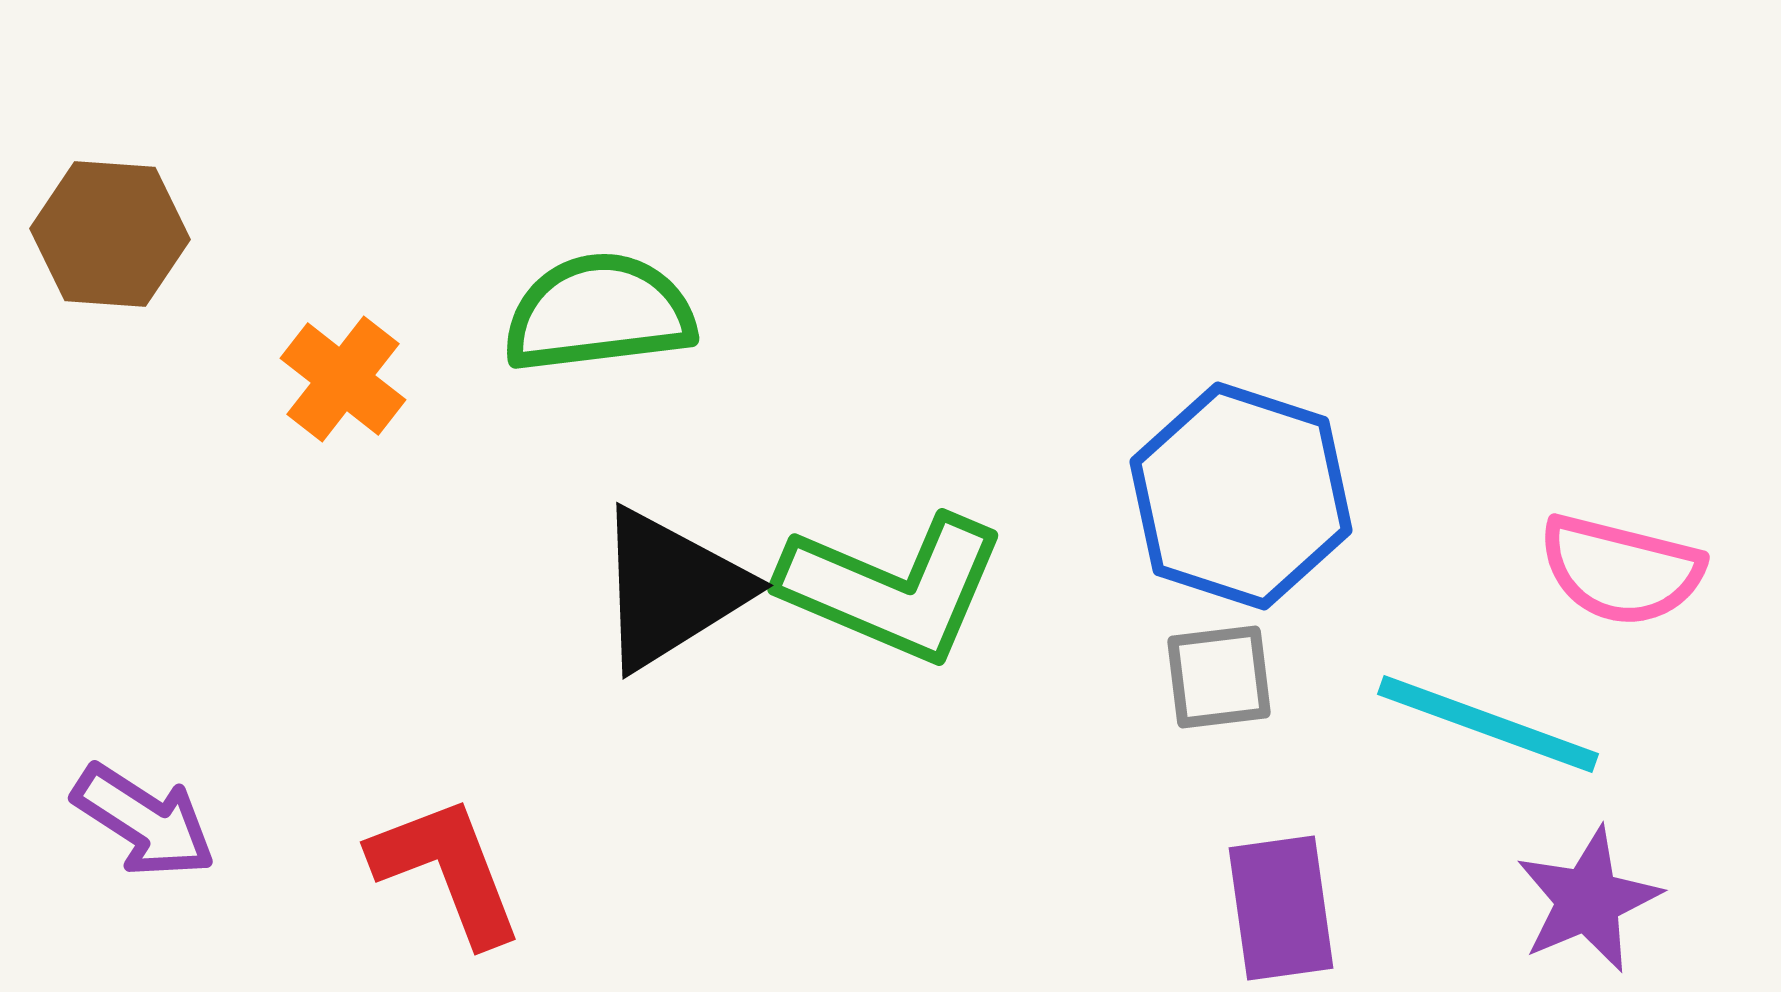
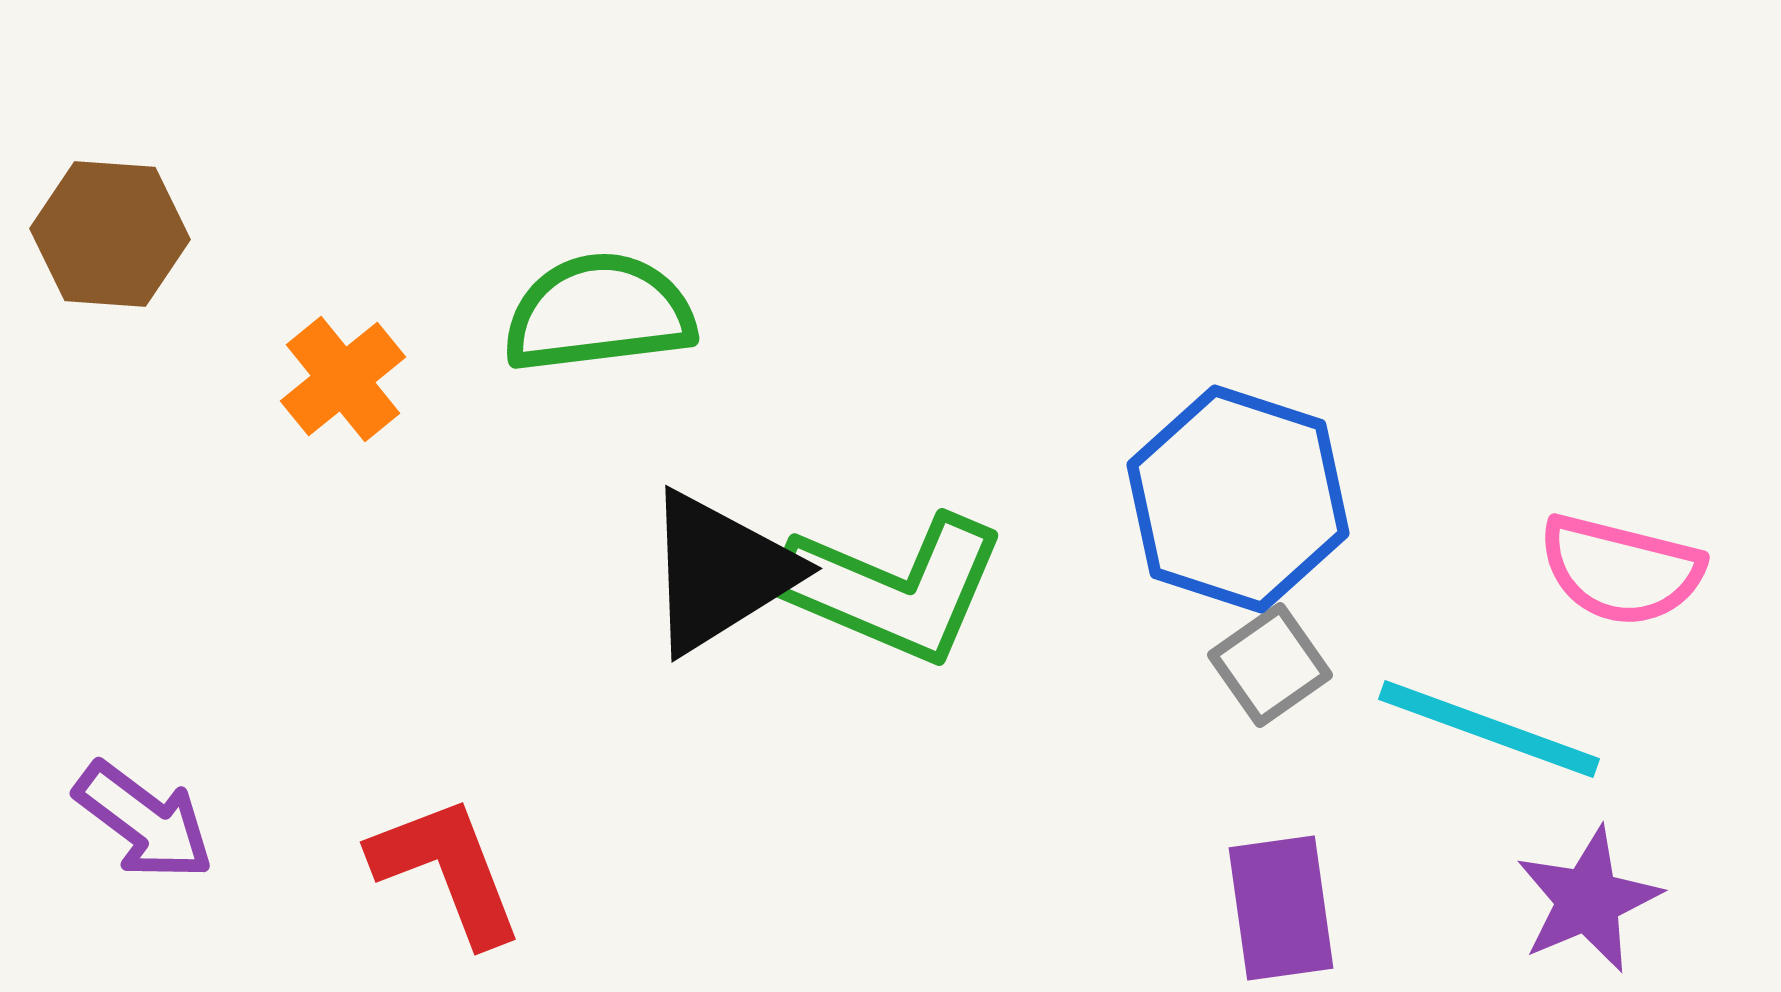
orange cross: rotated 13 degrees clockwise
blue hexagon: moved 3 px left, 3 px down
black triangle: moved 49 px right, 17 px up
gray square: moved 51 px right, 12 px up; rotated 28 degrees counterclockwise
cyan line: moved 1 px right, 5 px down
purple arrow: rotated 4 degrees clockwise
